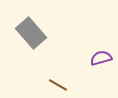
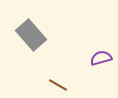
gray rectangle: moved 2 px down
